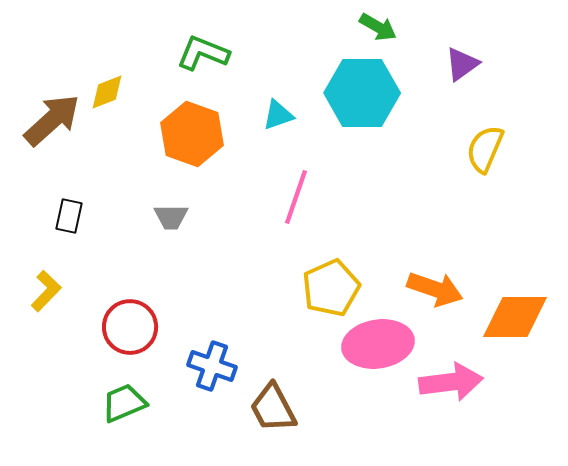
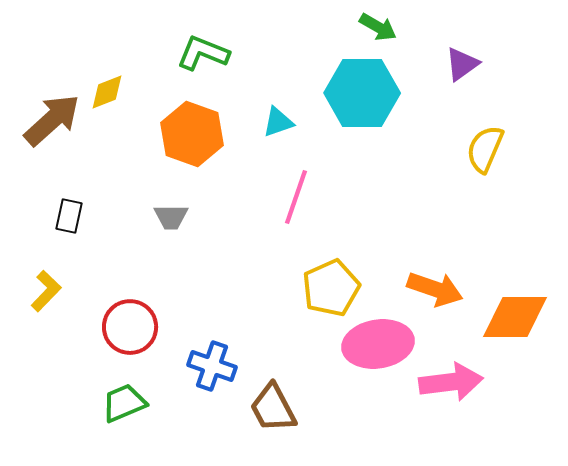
cyan triangle: moved 7 px down
